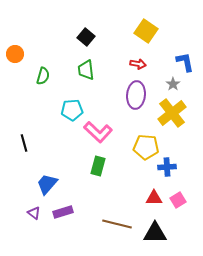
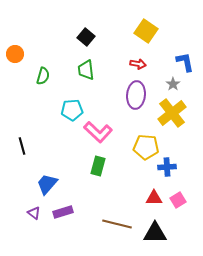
black line: moved 2 px left, 3 px down
